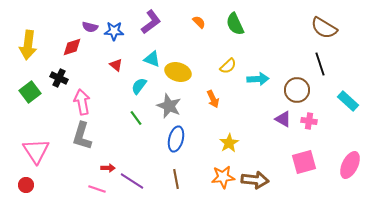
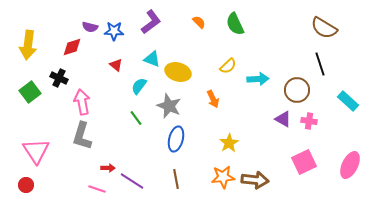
pink square: rotated 10 degrees counterclockwise
